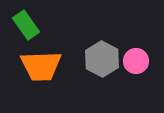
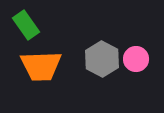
pink circle: moved 2 px up
